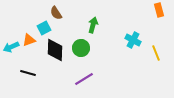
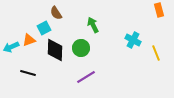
green arrow: rotated 42 degrees counterclockwise
purple line: moved 2 px right, 2 px up
